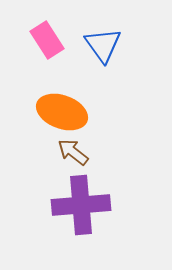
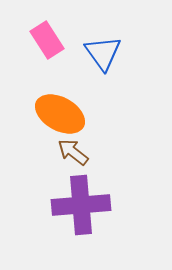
blue triangle: moved 8 px down
orange ellipse: moved 2 px left, 2 px down; rotated 9 degrees clockwise
